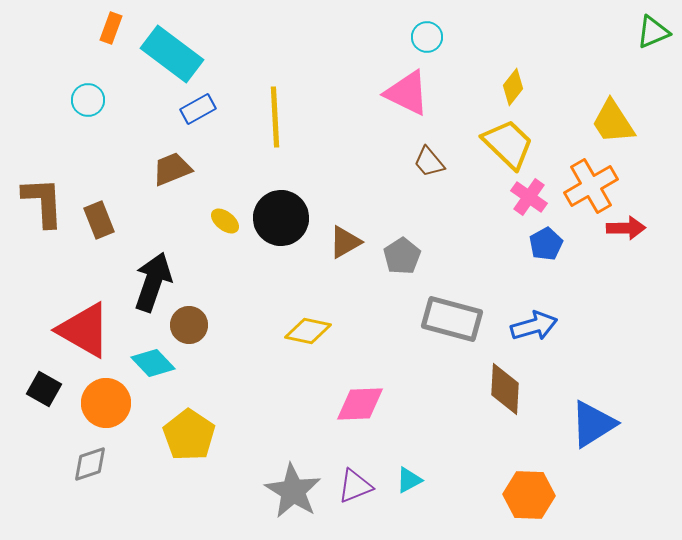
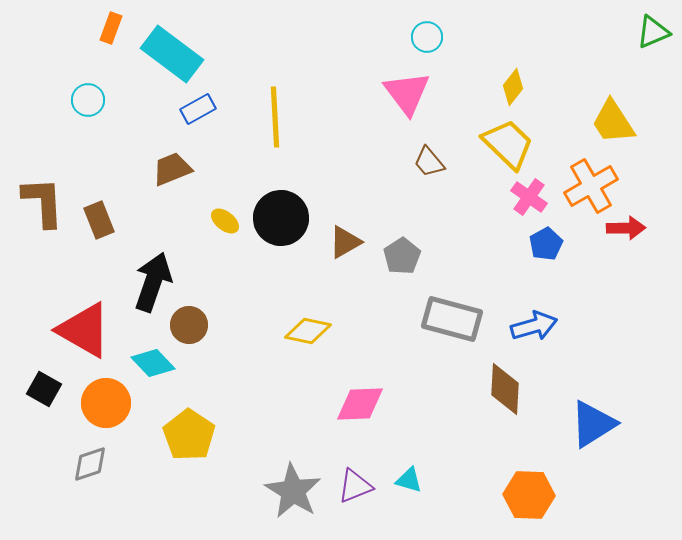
pink triangle at (407, 93): rotated 27 degrees clockwise
cyan triangle at (409, 480): rotated 44 degrees clockwise
